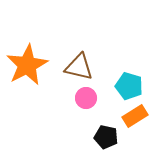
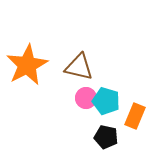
cyan pentagon: moved 23 px left, 15 px down
orange rectangle: rotated 35 degrees counterclockwise
